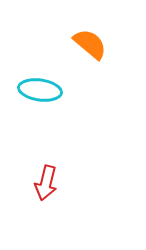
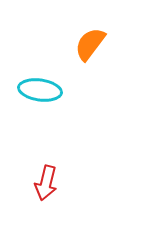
orange semicircle: rotated 93 degrees counterclockwise
